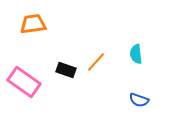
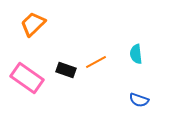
orange trapezoid: rotated 36 degrees counterclockwise
orange line: rotated 20 degrees clockwise
pink rectangle: moved 3 px right, 4 px up
